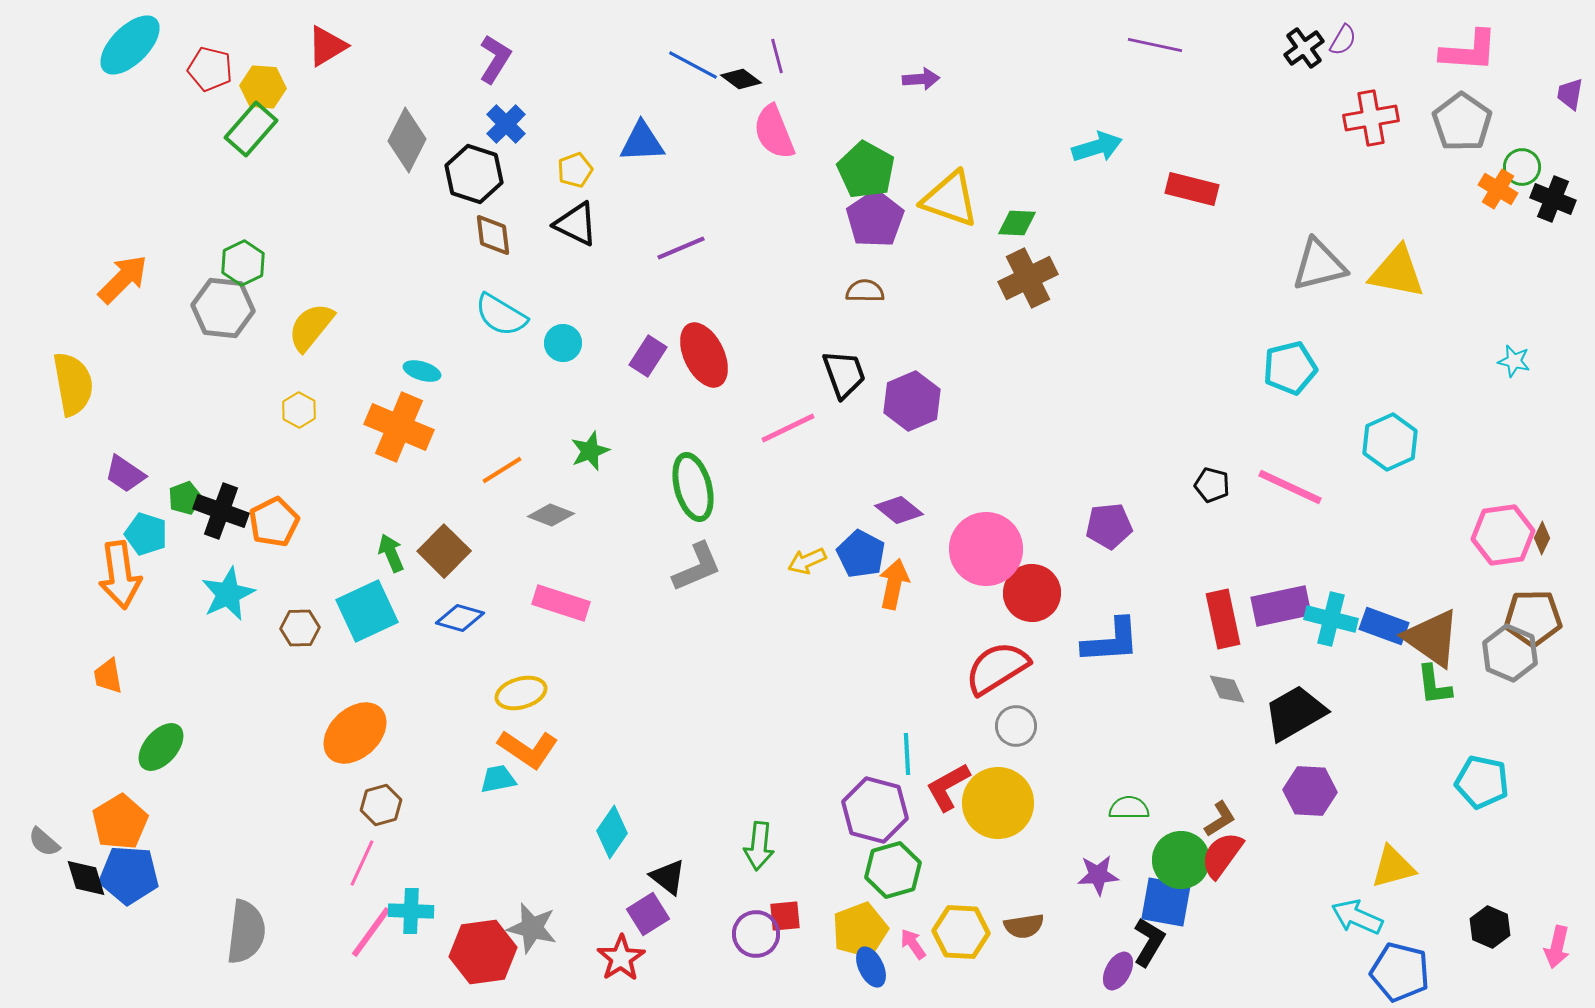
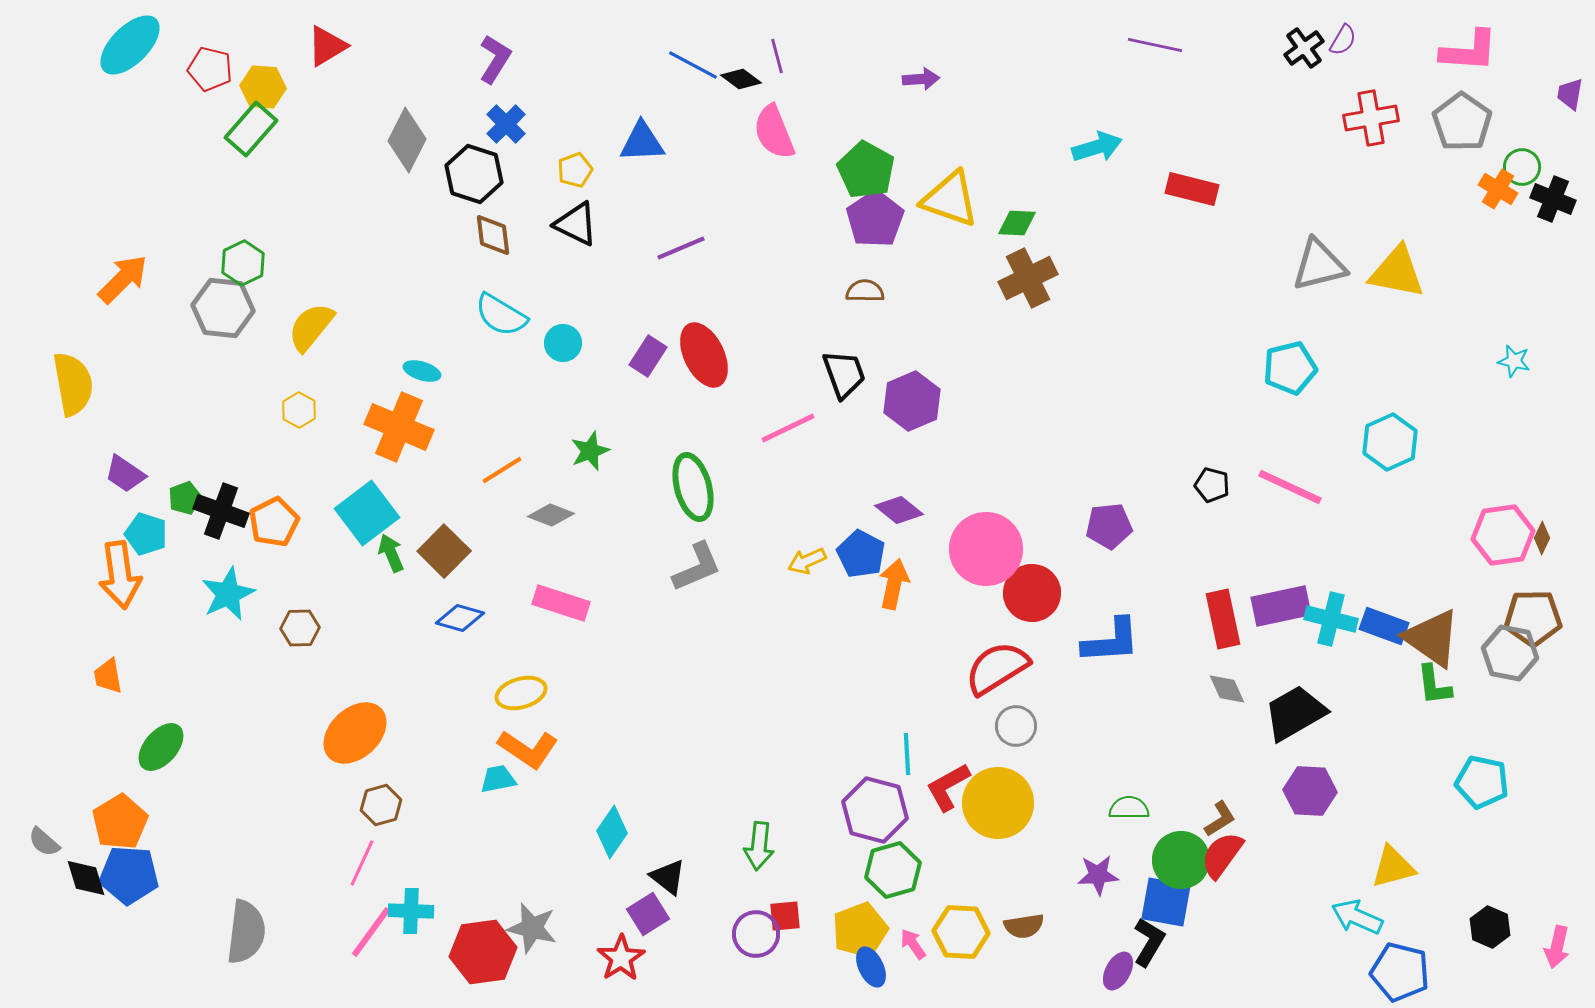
cyan square at (367, 611): moved 98 px up; rotated 12 degrees counterclockwise
gray hexagon at (1510, 653): rotated 12 degrees counterclockwise
